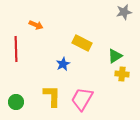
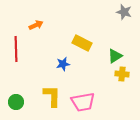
gray star: rotated 28 degrees clockwise
orange arrow: rotated 48 degrees counterclockwise
blue star: rotated 16 degrees clockwise
pink trapezoid: moved 1 px right, 3 px down; rotated 130 degrees counterclockwise
